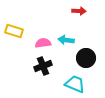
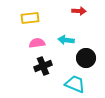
yellow rectangle: moved 16 px right, 13 px up; rotated 24 degrees counterclockwise
pink semicircle: moved 6 px left
